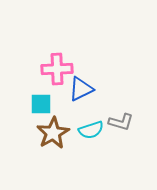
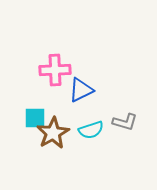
pink cross: moved 2 px left, 1 px down
blue triangle: moved 1 px down
cyan square: moved 6 px left, 14 px down
gray L-shape: moved 4 px right
